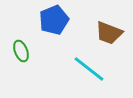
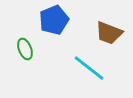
green ellipse: moved 4 px right, 2 px up
cyan line: moved 1 px up
